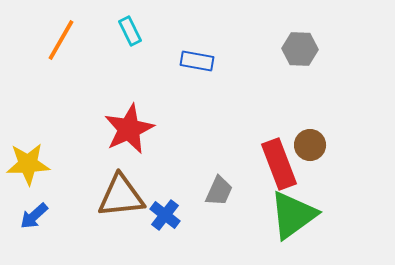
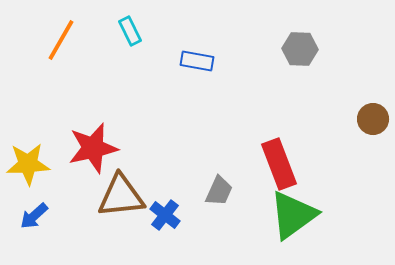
red star: moved 36 px left, 19 px down; rotated 12 degrees clockwise
brown circle: moved 63 px right, 26 px up
